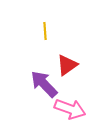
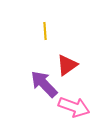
pink arrow: moved 4 px right, 2 px up
